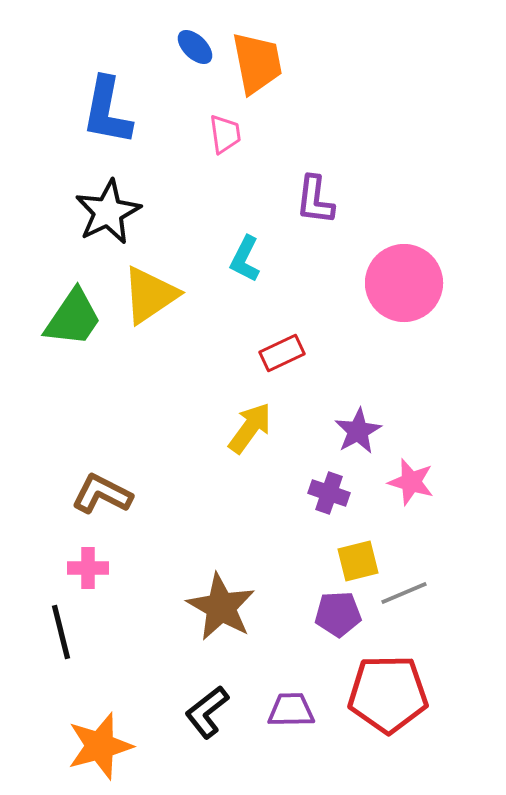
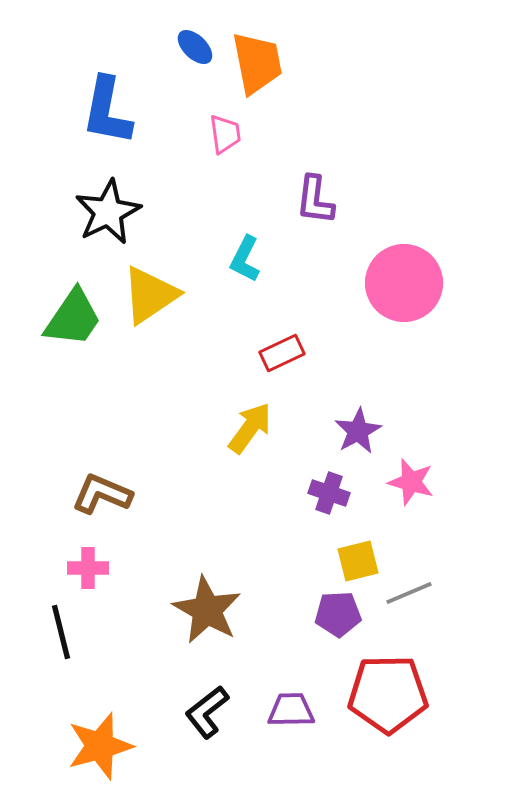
brown L-shape: rotated 4 degrees counterclockwise
gray line: moved 5 px right
brown star: moved 14 px left, 3 px down
